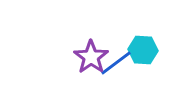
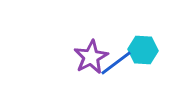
purple star: rotated 8 degrees clockwise
